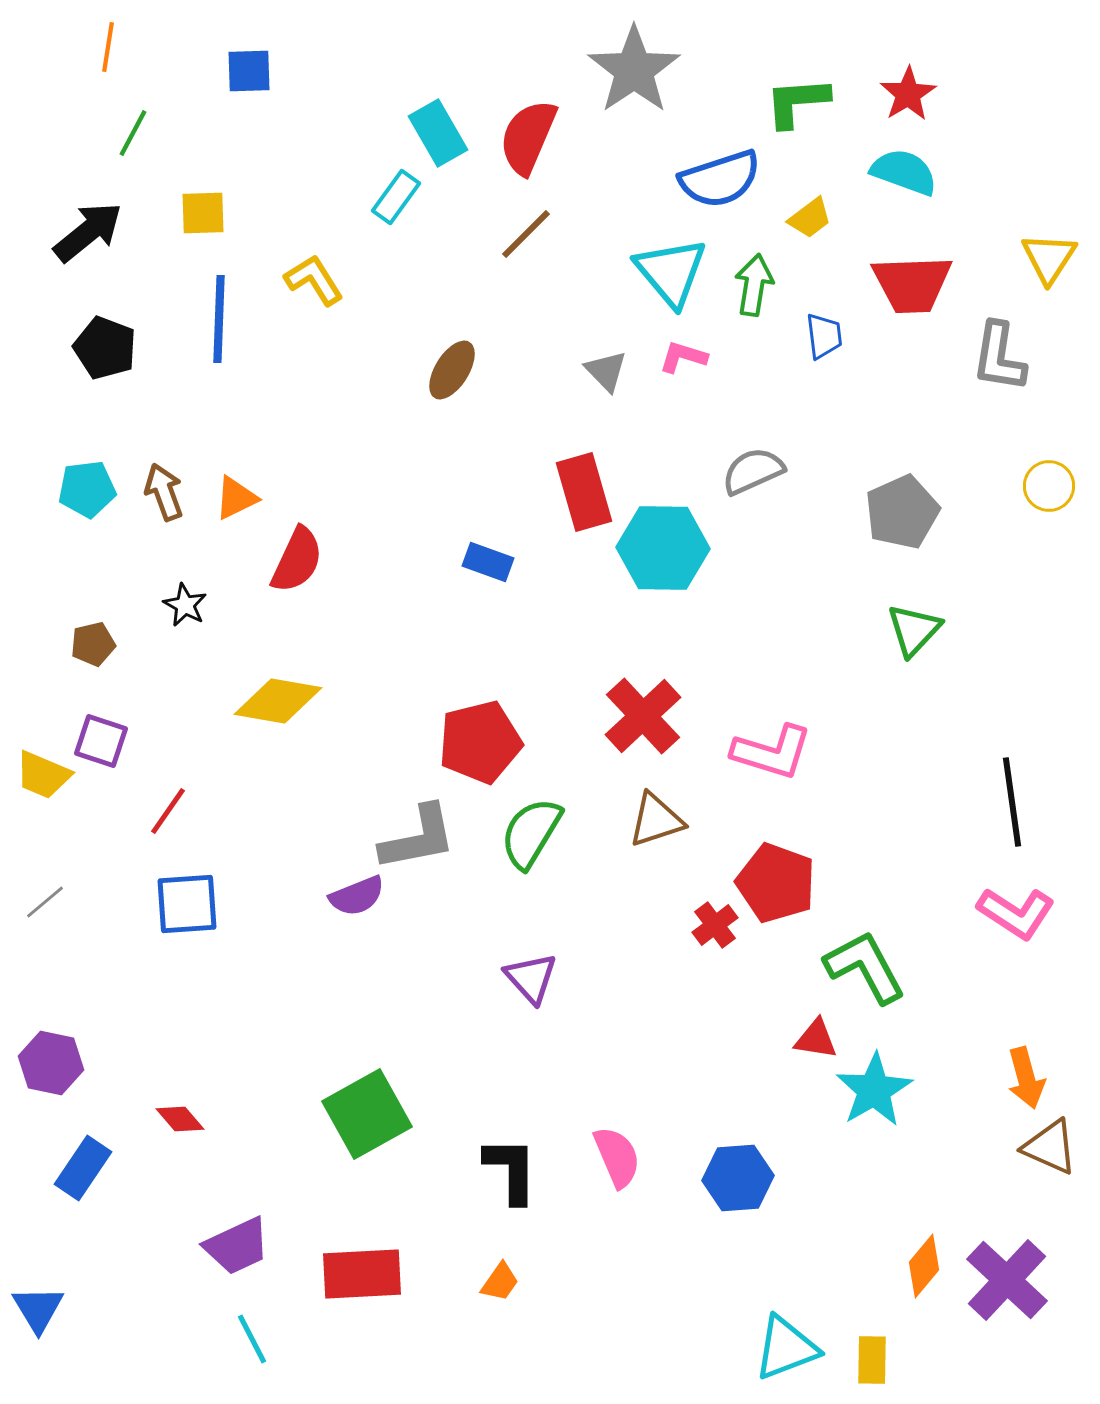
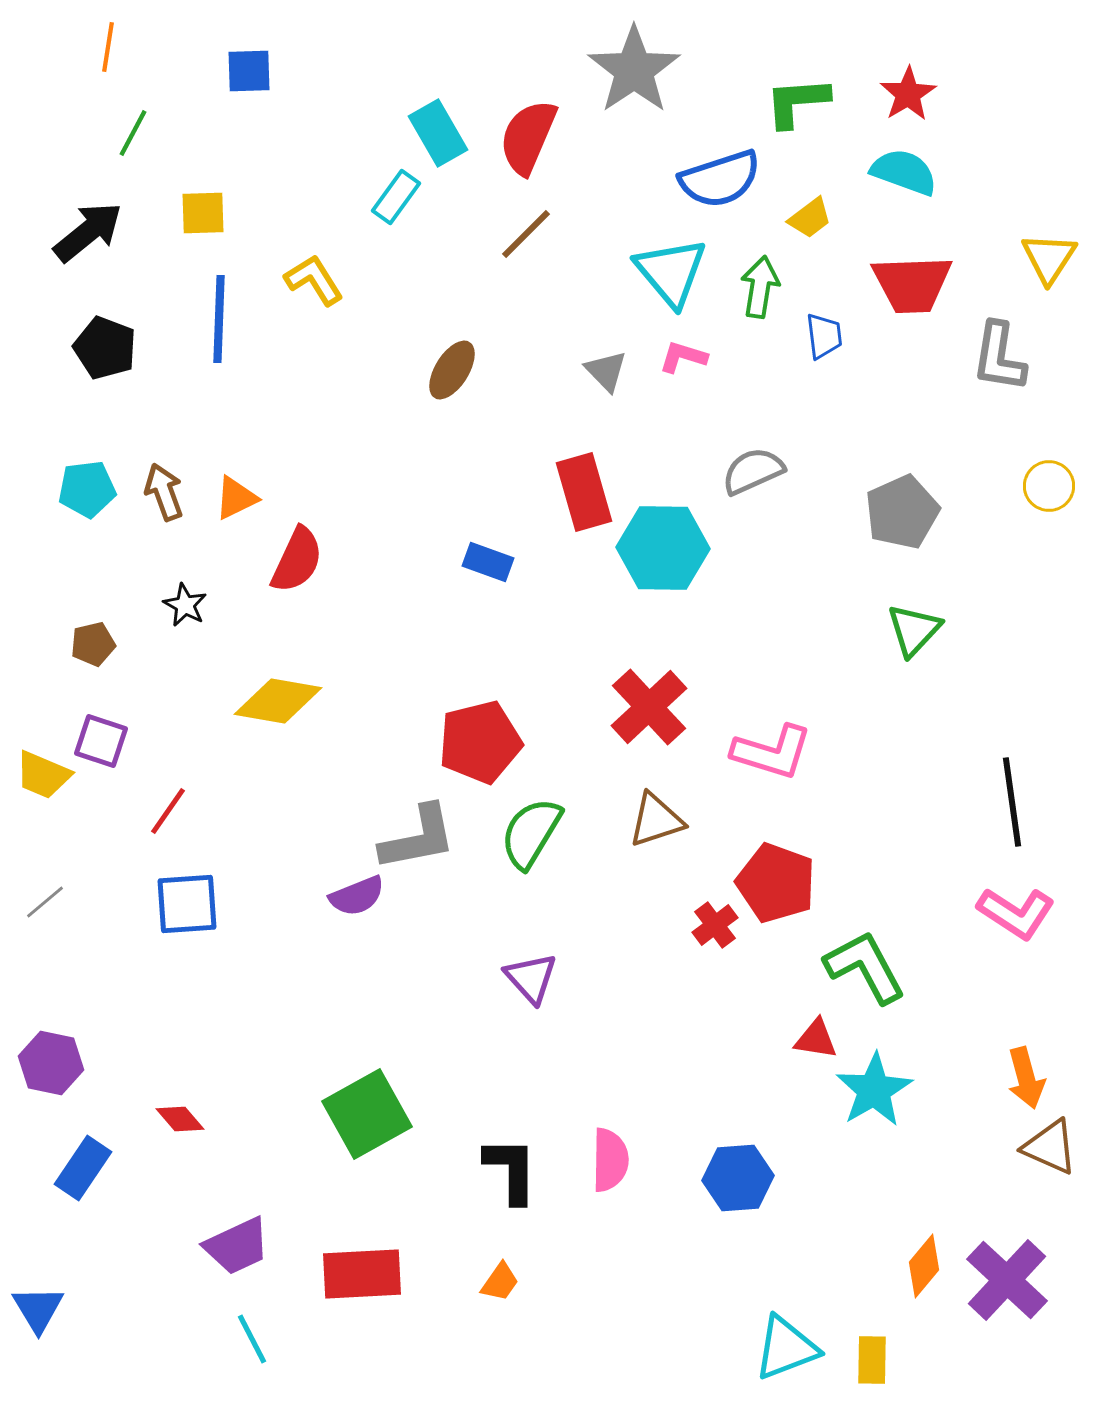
green arrow at (754, 285): moved 6 px right, 2 px down
red cross at (643, 716): moved 6 px right, 9 px up
pink semicircle at (617, 1157): moved 7 px left, 3 px down; rotated 24 degrees clockwise
